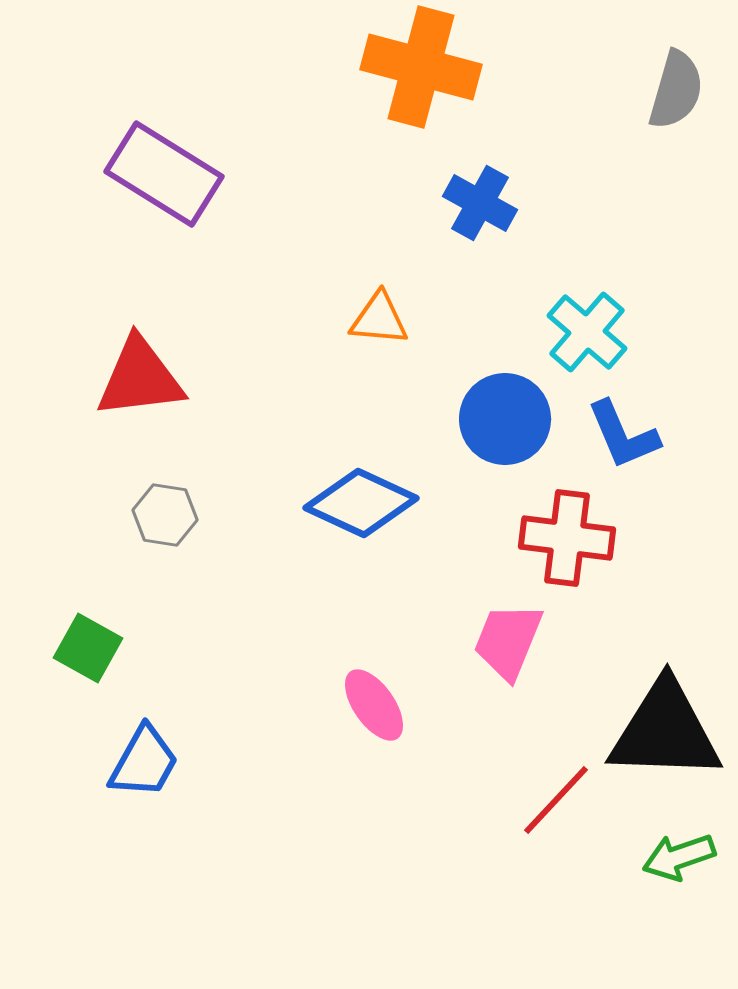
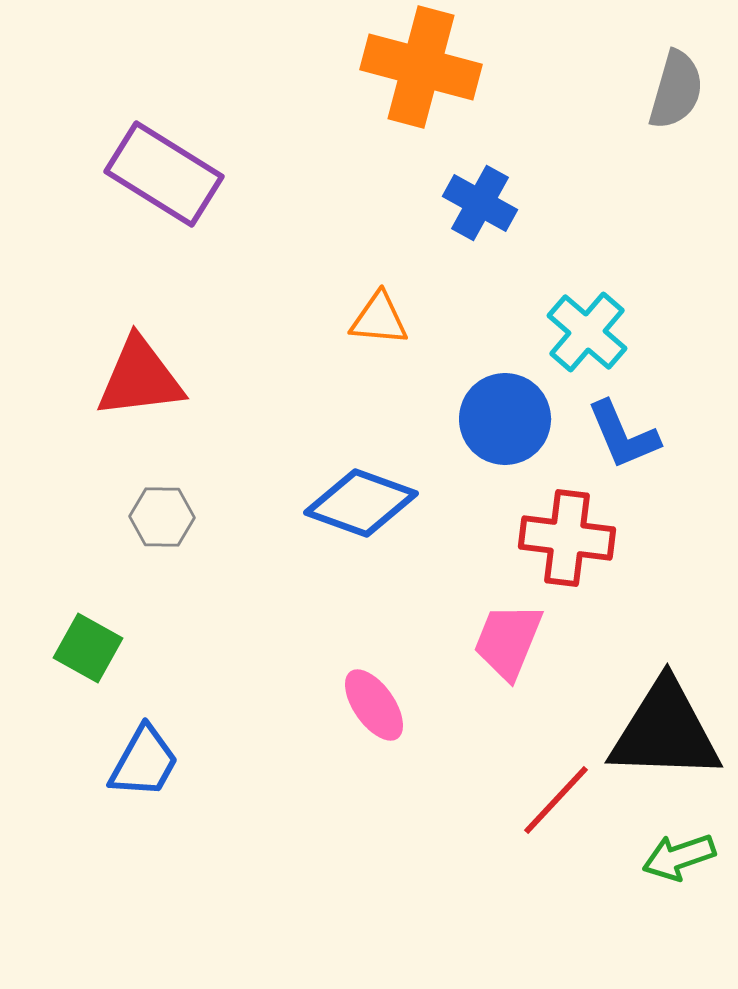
blue diamond: rotated 5 degrees counterclockwise
gray hexagon: moved 3 px left, 2 px down; rotated 8 degrees counterclockwise
